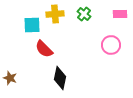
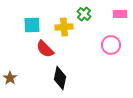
yellow cross: moved 9 px right, 13 px down
red semicircle: moved 1 px right
brown star: rotated 16 degrees clockwise
